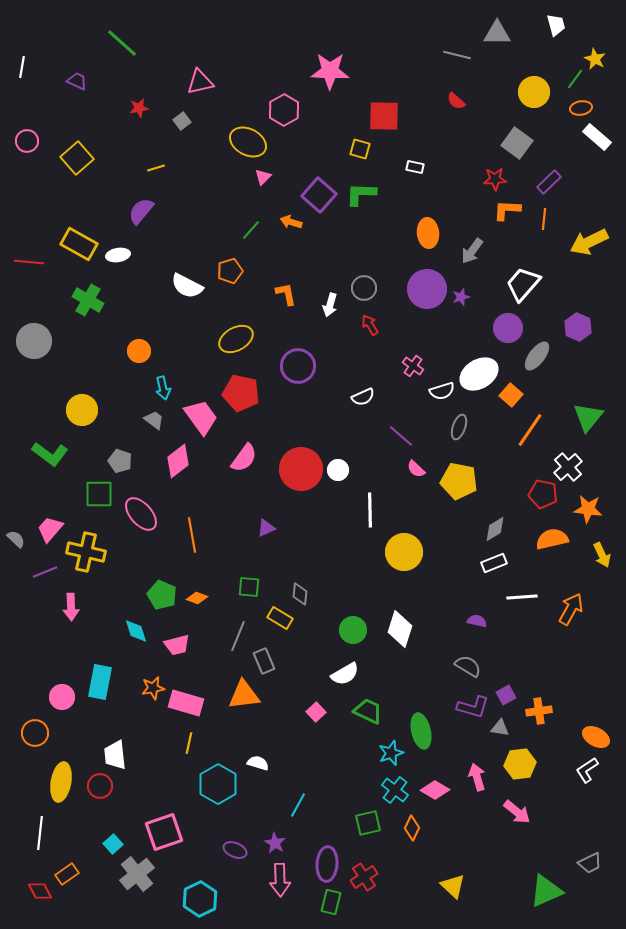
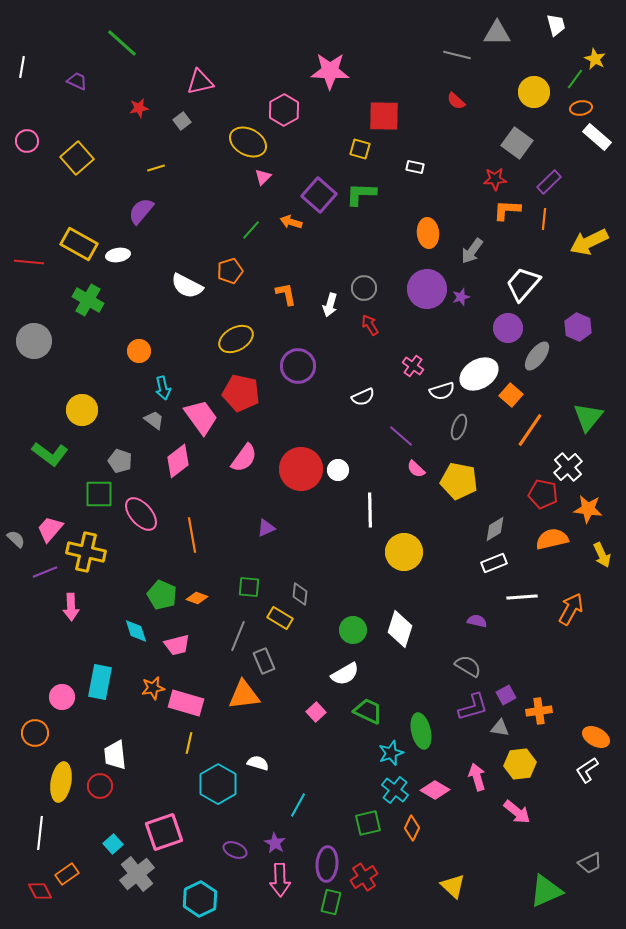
purple L-shape at (473, 707): rotated 32 degrees counterclockwise
